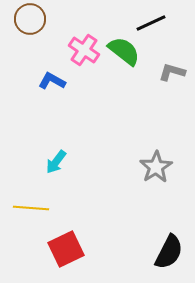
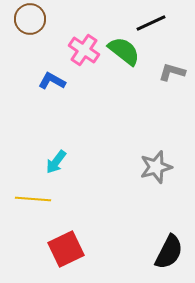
gray star: rotated 16 degrees clockwise
yellow line: moved 2 px right, 9 px up
